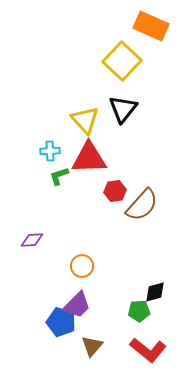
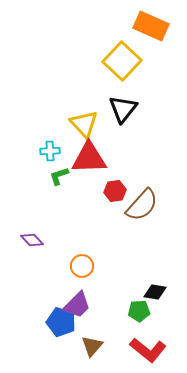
yellow triangle: moved 1 px left, 4 px down
purple diamond: rotated 50 degrees clockwise
black diamond: rotated 25 degrees clockwise
